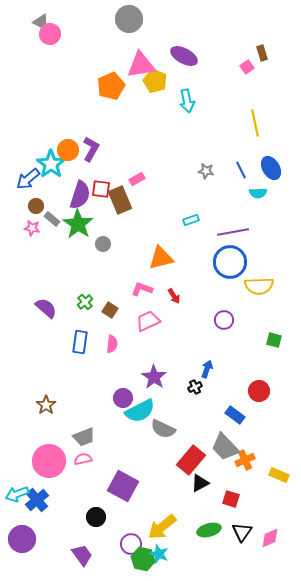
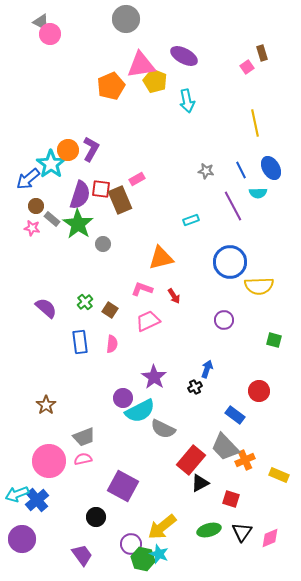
gray circle at (129, 19): moved 3 px left
purple line at (233, 232): moved 26 px up; rotated 72 degrees clockwise
blue rectangle at (80, 342): rotated 15 degrees counterclockwise
